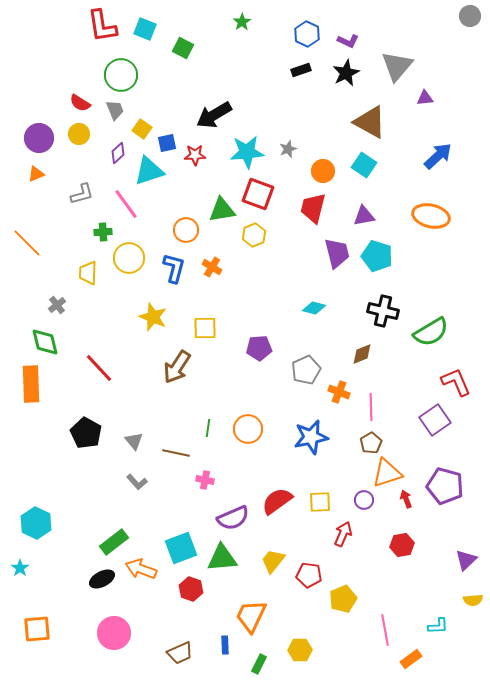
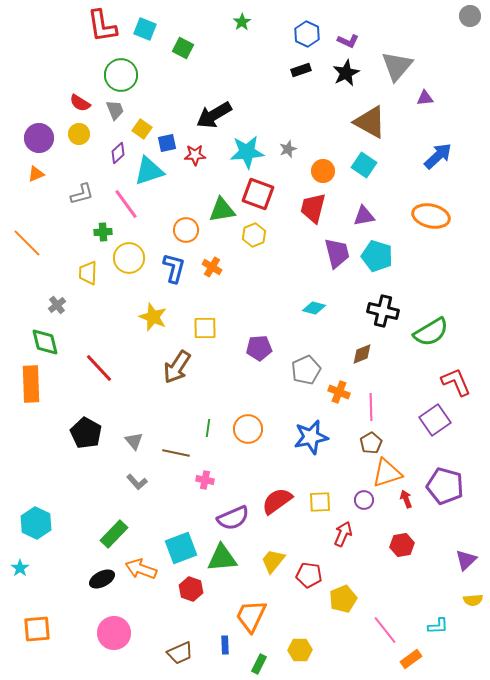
green rectangle at (114, 542): moved 8 px up; rotated 8 degrees counterclockwise
pink line at (385, 630): rotated 28 degrees counterclockwise
